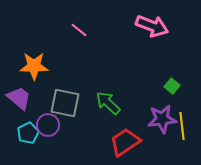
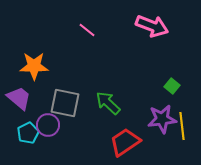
pink line: moved 8 px right
